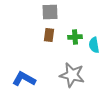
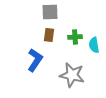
blue L-shape: moved 11 px right, 19 px up; rotated 95 degrees clockwise
